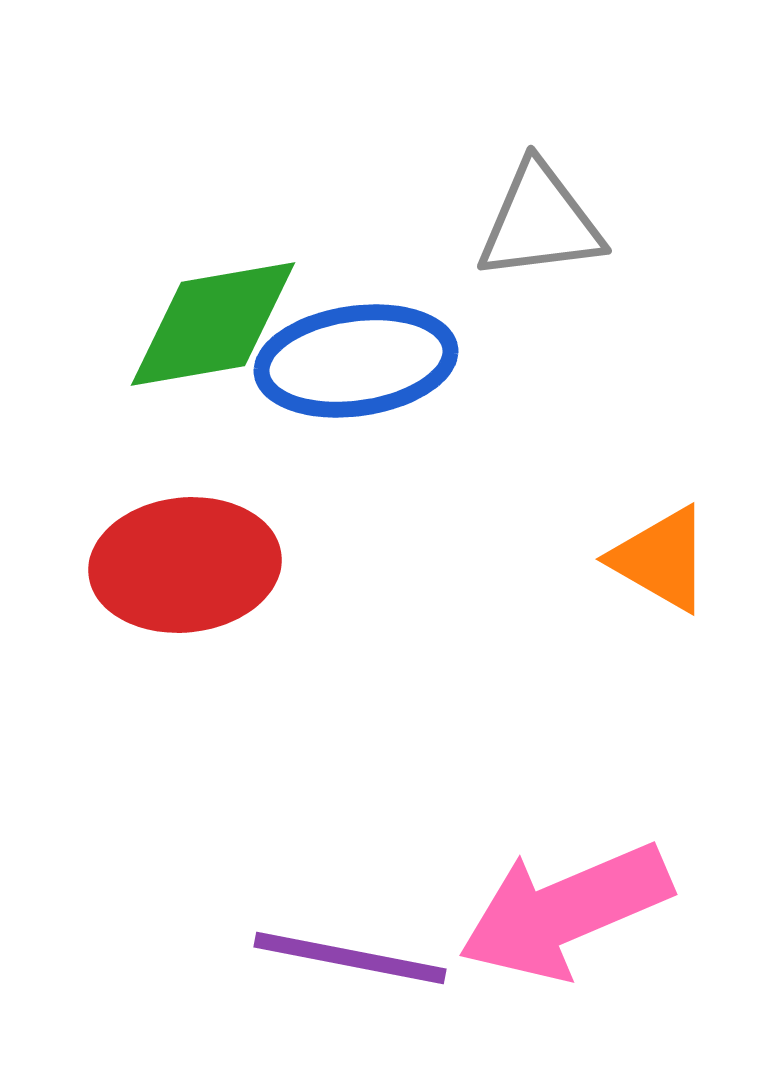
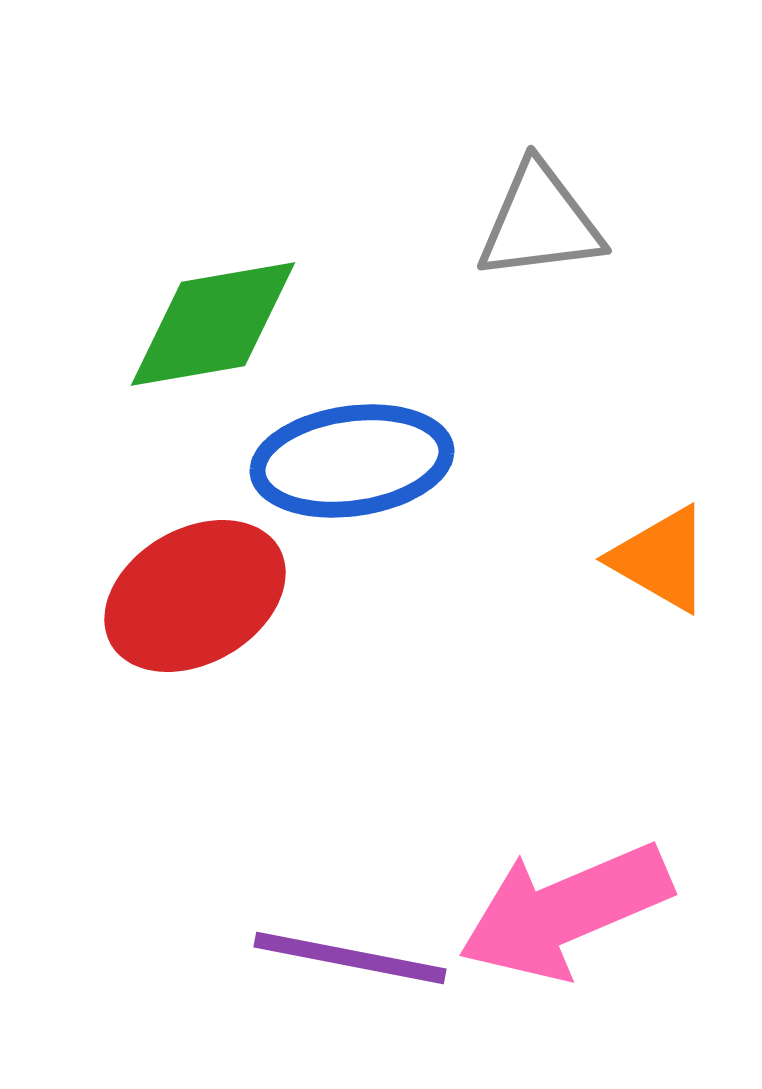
blue ellipse: moved 4 px left, 100 px down
red ellipse: moved 10 px right, 31 px down; rotated 24 degrees counterclockwise
